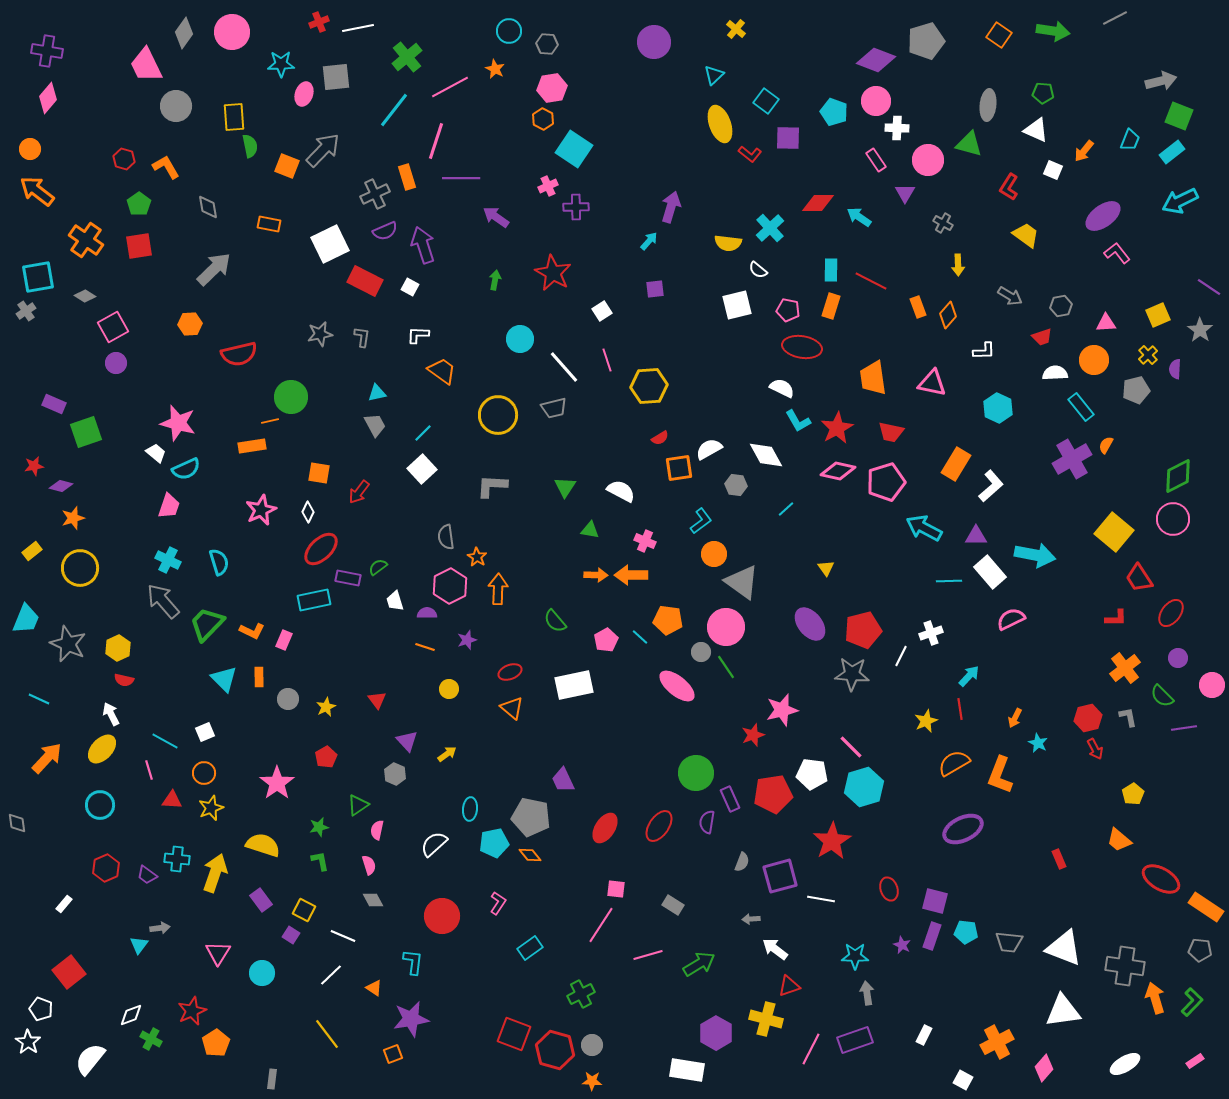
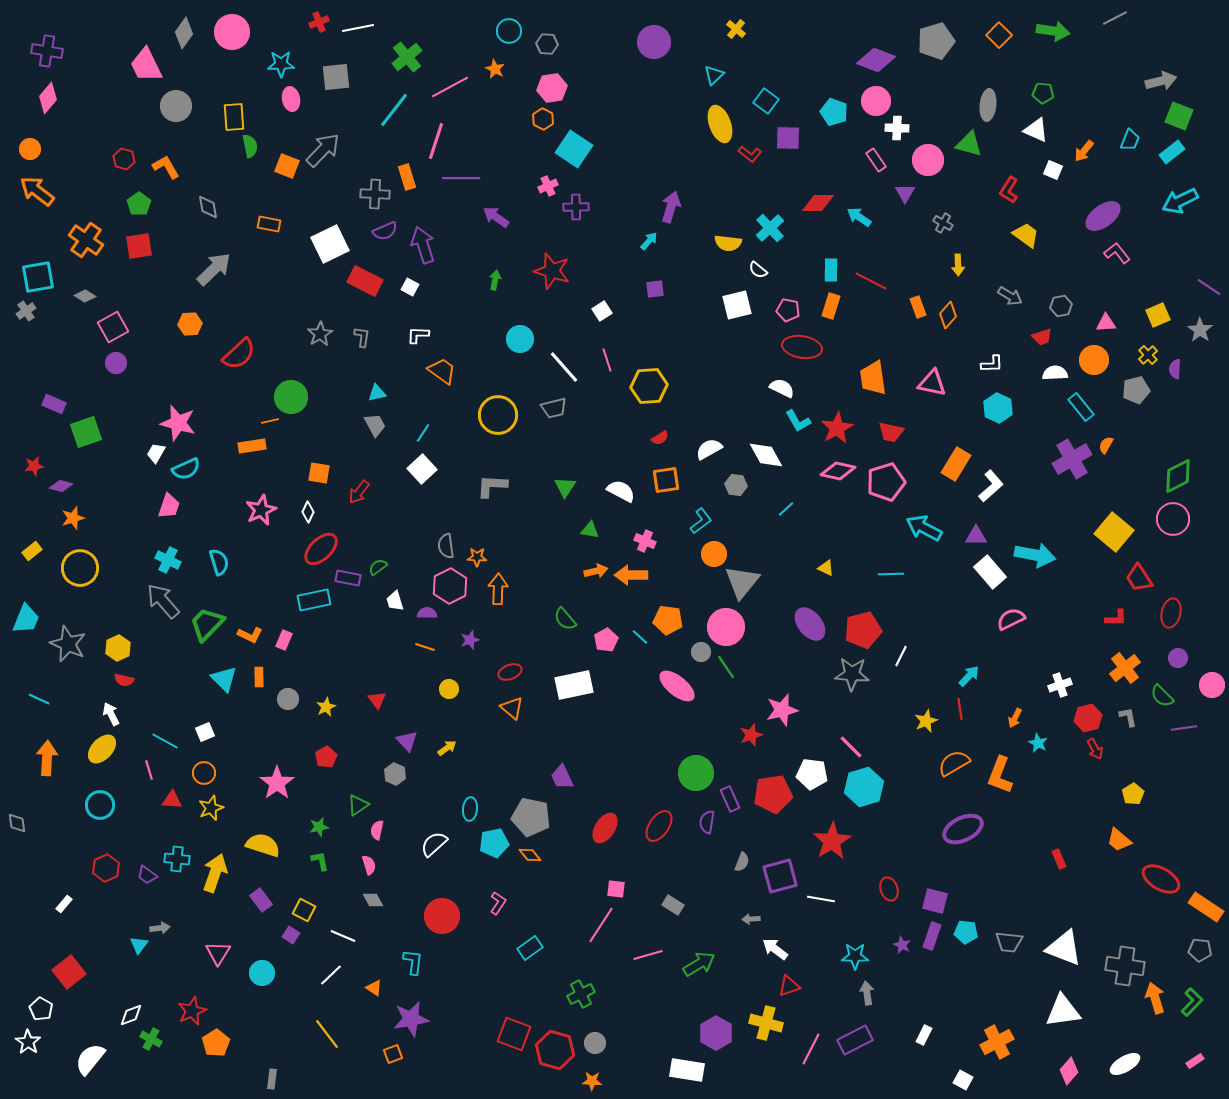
orange square at (999, 35): rotated 10 degrees clockwise
gray pentagon at (926, 41): moved 10 px right
pink ellipse at (304, 94): moved 13 px left, 5 px down; rotated 30 degrees counterclockwise
red L-shape at (1009, 187): moved 3 px down
gray cross at (375, 194): rotated 28 degrees clockwise
red star at (553, 273): moved 1 px left, 2 px up; rotated 12 degrees counterclockwise
gray star at (320, 334): rotated 20 degrees counterclockwise
white L-shape at (984, 351): moved 8 px right, 13 px down
red semicircle at (239, 354): rotated 30 degrees counterclockwise
cyan line at (423, 433): rotated 12 degrees counterclockwise
white trapezoid at (156, 453): rotated 100 degrees counterclockwise
orange square at (679, 468): moved 13 px left, 12 px down
gray semicircle at (446, 537): moved 9 px down
orange star at (477, 557): rotated 30 degrees counterclockwise
yellow triangle at (826, 568): rotated 30 degrees counterclockwise
orange arrow at (596, 575): moved 4 px up; rotated 15 degrees counterclockwise
cyan line at (949, 581): moved 58 px left, 7 px up
gray triangle at (742, 582): rotated 33 degrees clockwise
red ellipse at (1171, 613): rotated 24 degrees counterclockwise
green semicircle at (555, 621): moved 10 px right, 2 px up
orange L-shape at (252, 631): moved 2 px left, 4 px down
white cross at (931, 633): moved 129 px right, 52 px down
purple star at (467, 640): moved 3 px right
red star at (753, 735): moved 2 px left
yellow arrow at (447, 754): moved 6 px up
orange arrow at (47, 758): rotated 40 degrees counterclockwise
purple trapezoid at (563, 780): moved 1 px left, 3 px up
white pentagon at (41, 1009): rotated 10 degrees clockwise
yellow cross at (766, 1019): moved 4 px down
purple rectangle at (855, 1040): rotated 8 degrees counterclockwise
gray circle at (592, 1045): moved 3 px right, 2 px up
pink diamond at (1044, 1068): moved 25 px right, 3 px down
